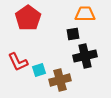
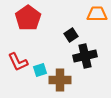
orange trapezoid: moved 12 px right
black square: moved 2 px left, 1 px down; rotated 24 degrees counterclockwise
cyan square: moved 1 px right
brown cross: rotated 15 degrees clockwise
